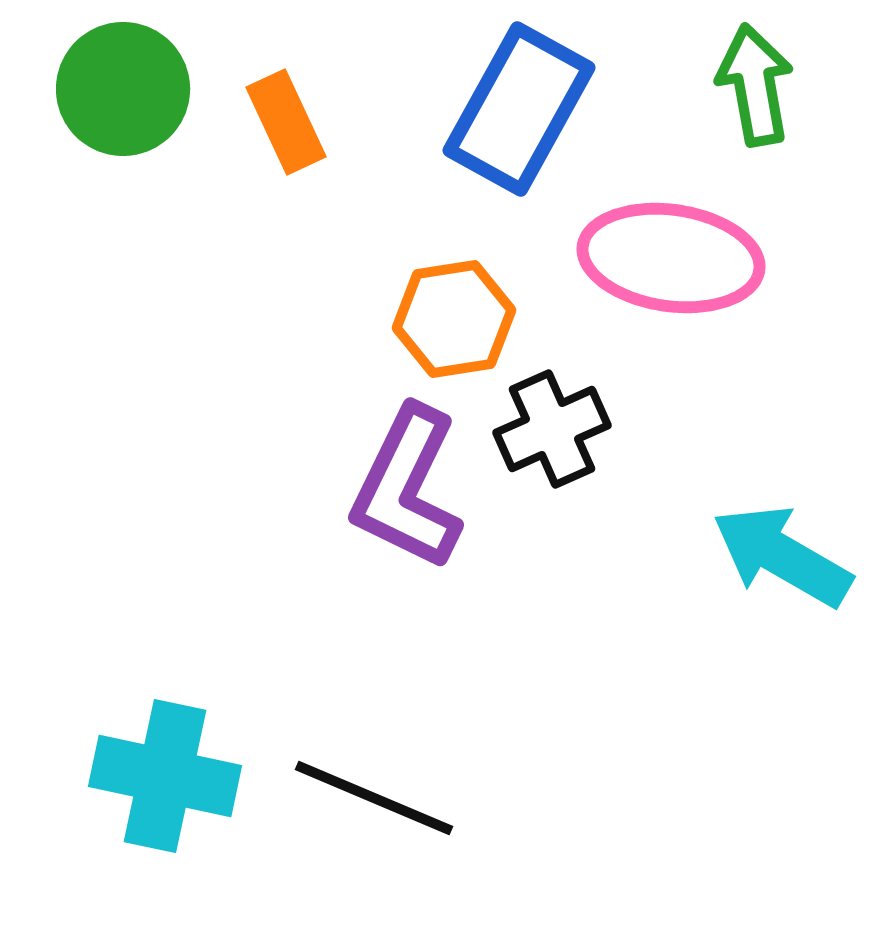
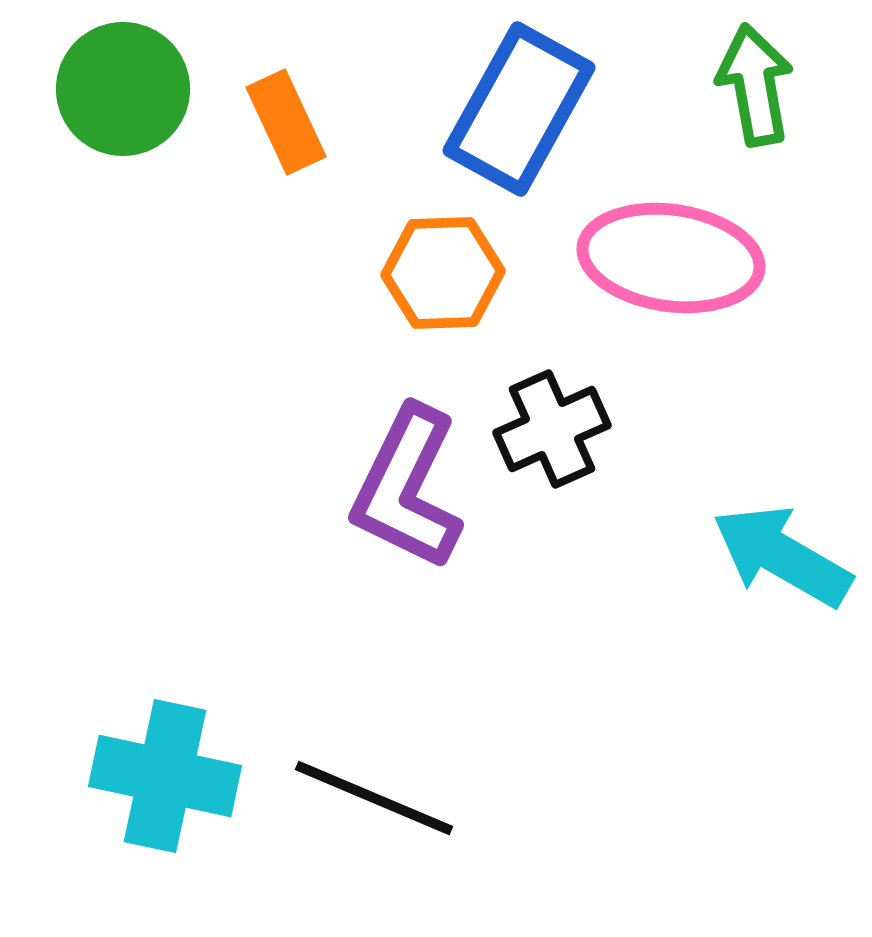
orange hexagon: moved 11 px left, 46 px up; rotated 7 degrees clockwise
